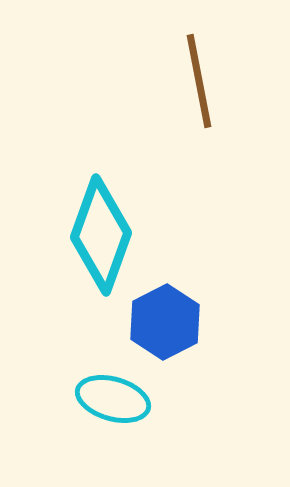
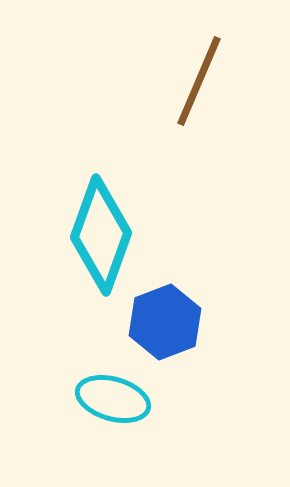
brown line: rotated 34 degrees clockwise
blue hexagon: rotated 6 degrees clockwise
